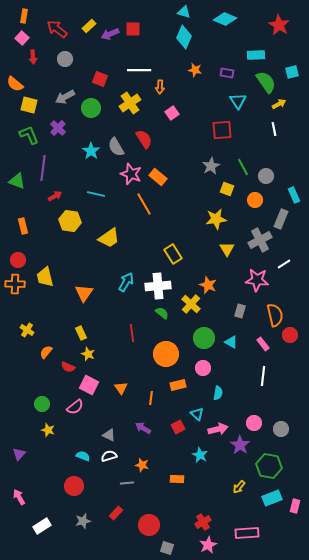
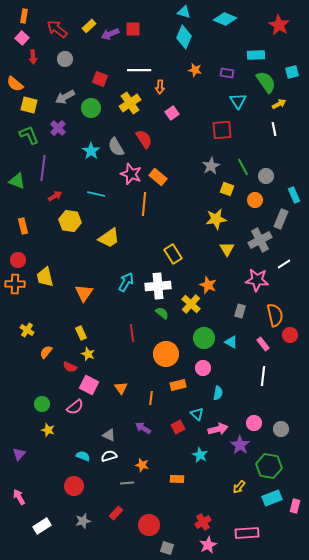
orange line at (144, 204): rotated 35 degrees clockwise
red semicircle at (68, 367): moved 2 px right
